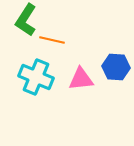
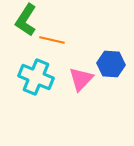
blue hexagon: moved 5 px left, 3 px up
pink triangle: rotated 40 degrees counterclockwise
